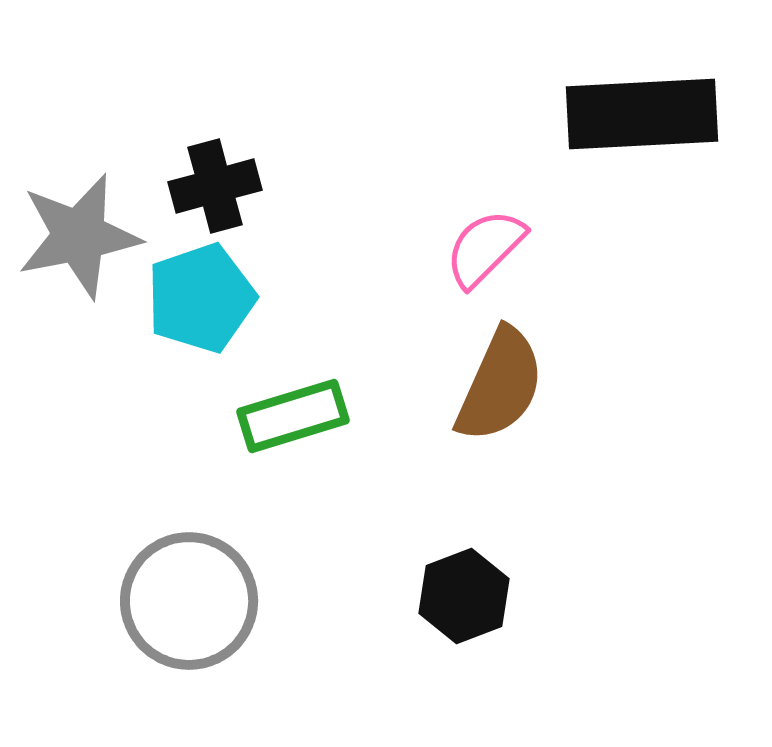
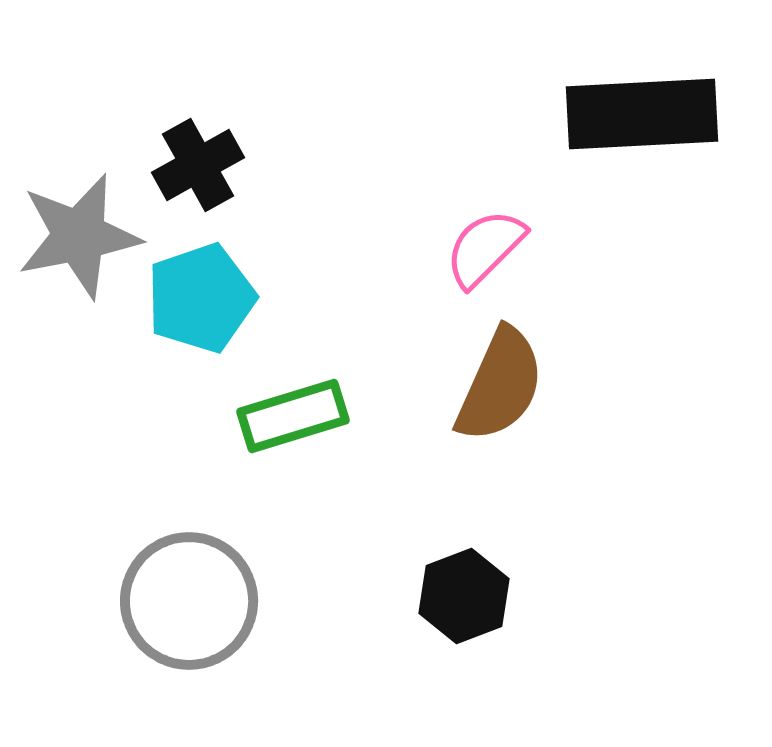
black cross: moved 17 px left, 21 px up; rotated 14 degrees counterclockwise
